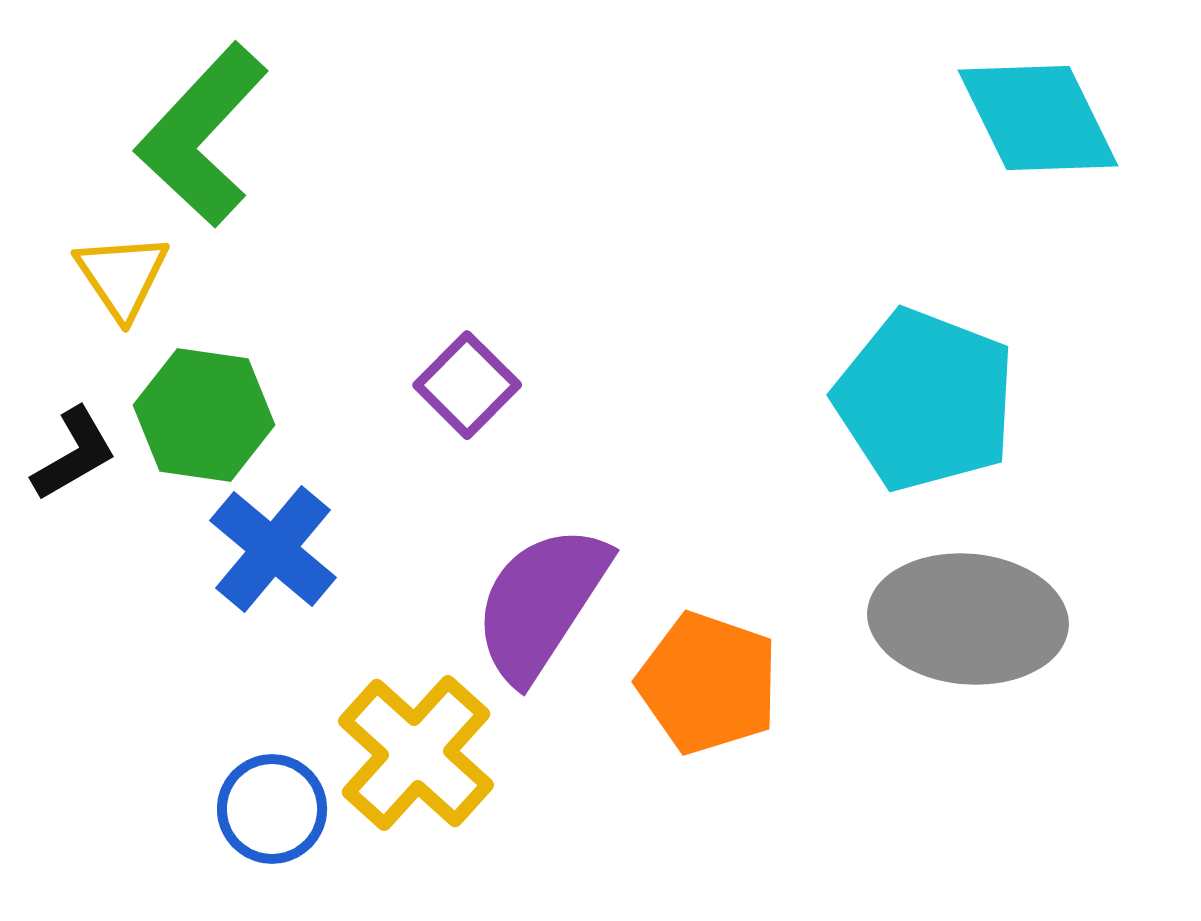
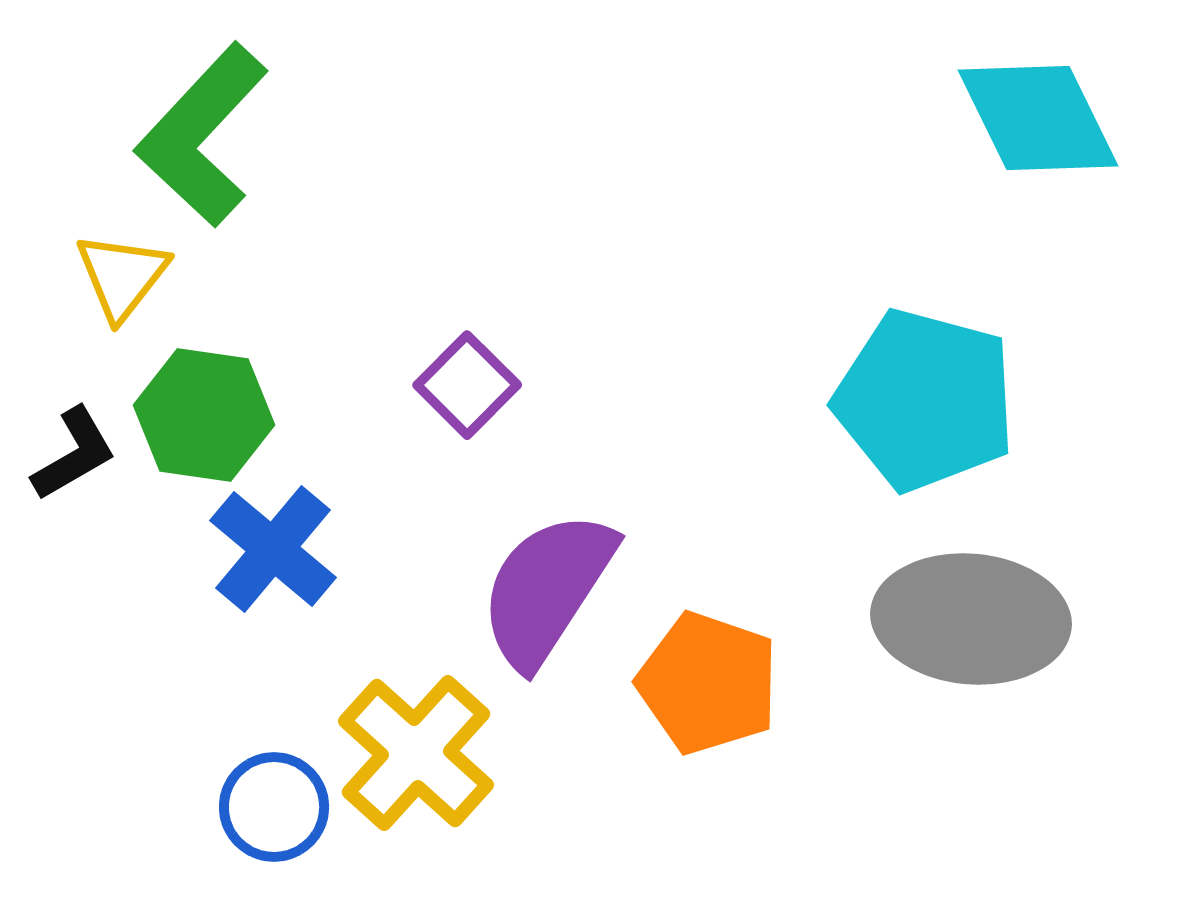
yellow triangle: rotated 12 degrees clockwise
cyan pentagon: rotated 6 degrees counterclockwise
purple semicircle: moved 6 px right, 14 px up
gray ellipse: moved 3 px right
blue circle: moved 2 px right, 2 px up
